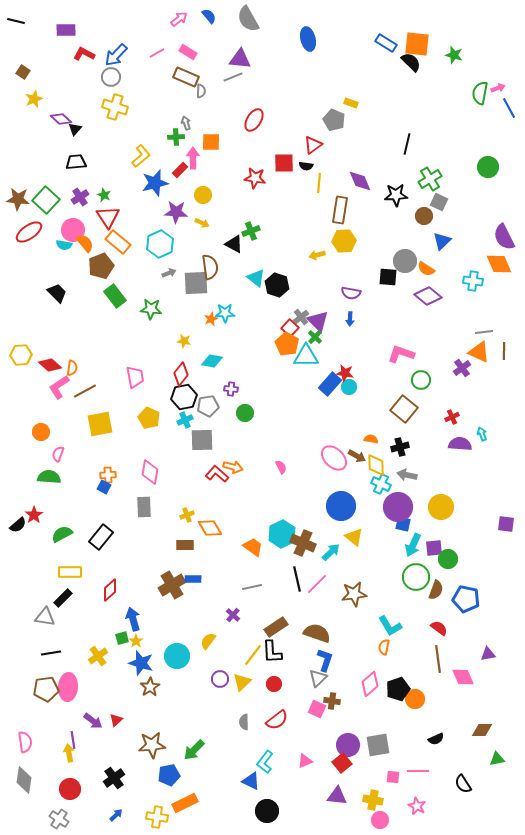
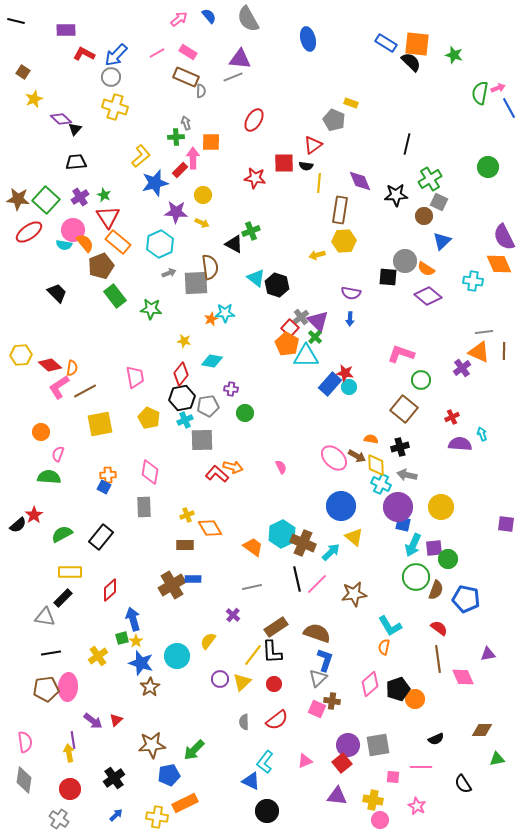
black hexagon at (184, 397): moved 2 px left, 1 px down
pink line at (418, 771): moved 3 px right, 4 px up
